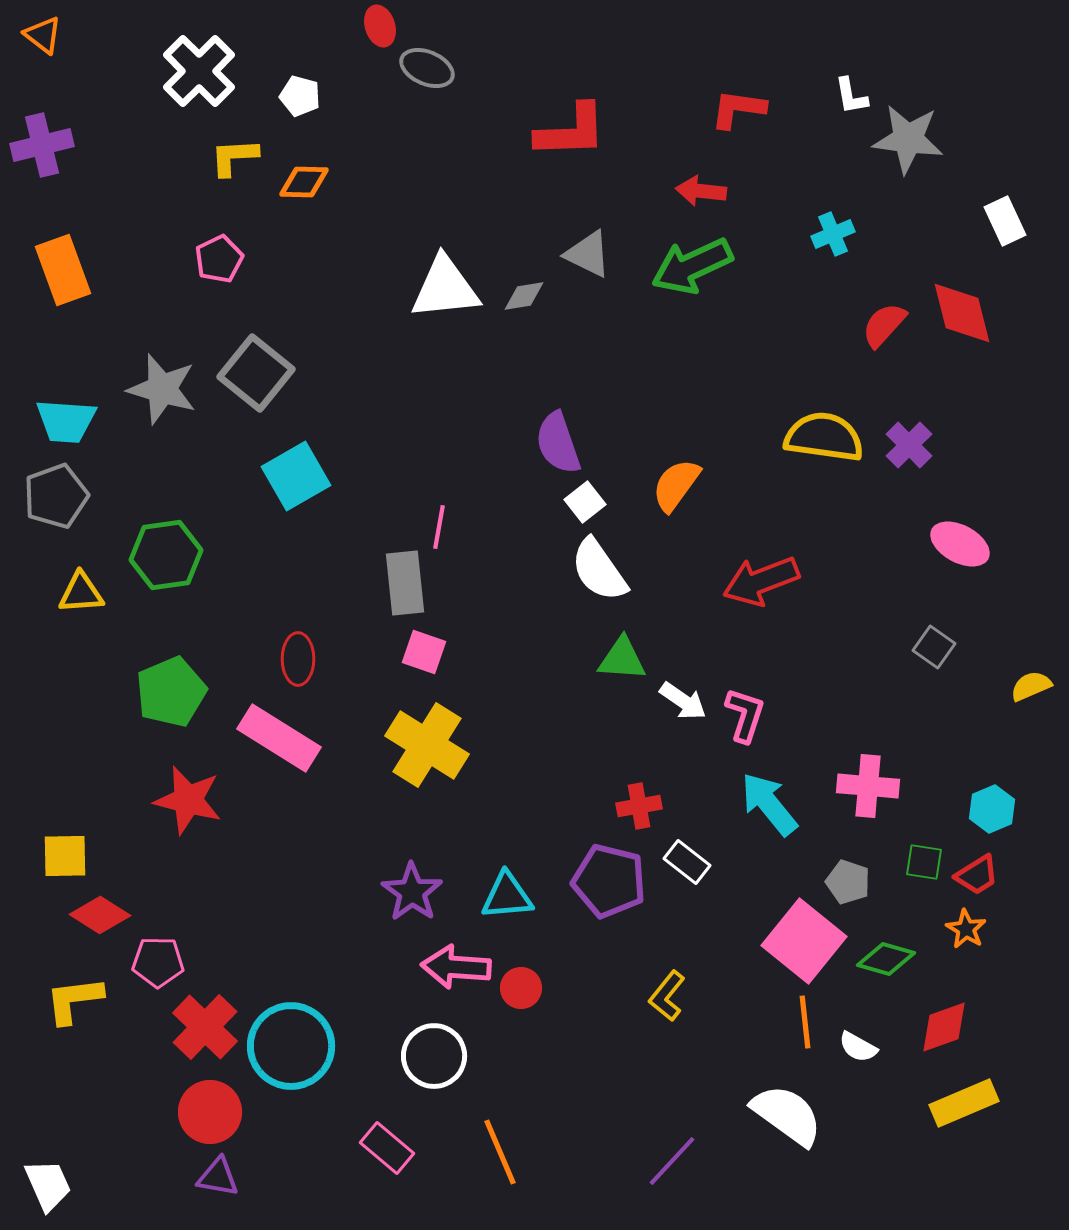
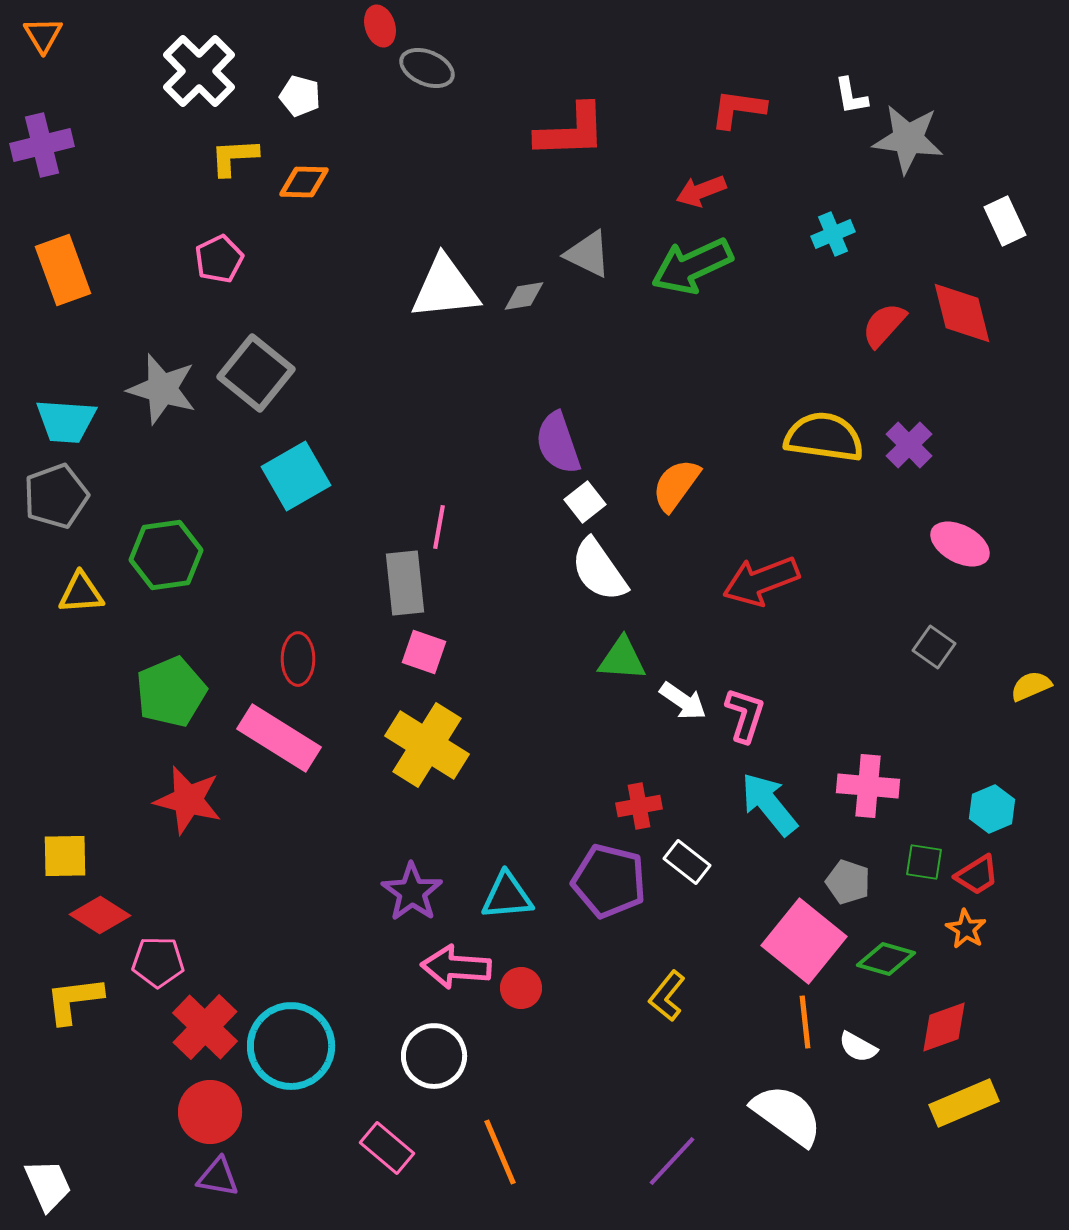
orange triangle at (43, 35): rotated 21 degrees clockwise
red arrow at (701, 191): rotated 27 degrees counterclockwise
